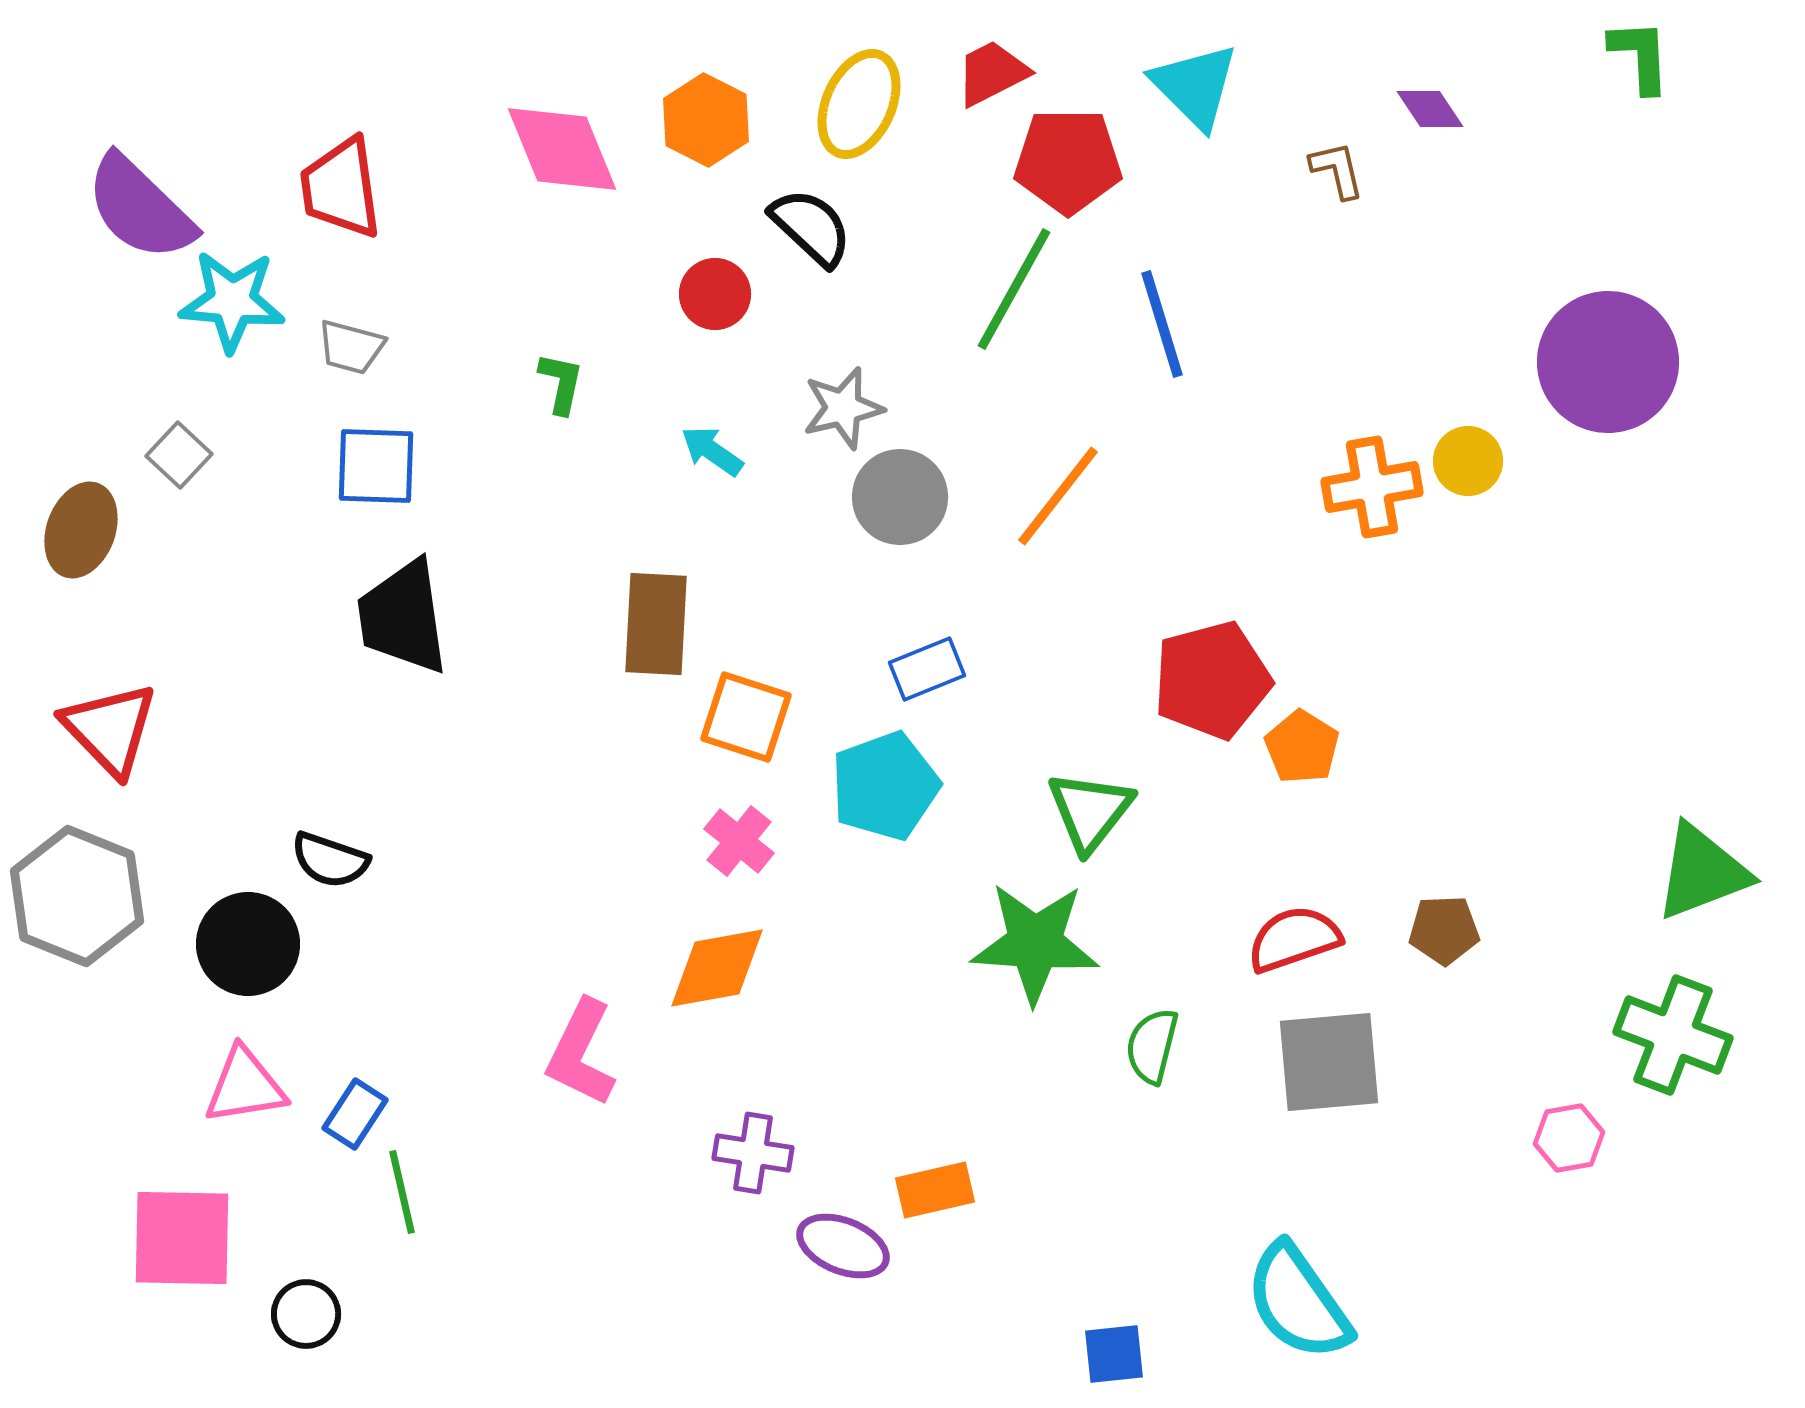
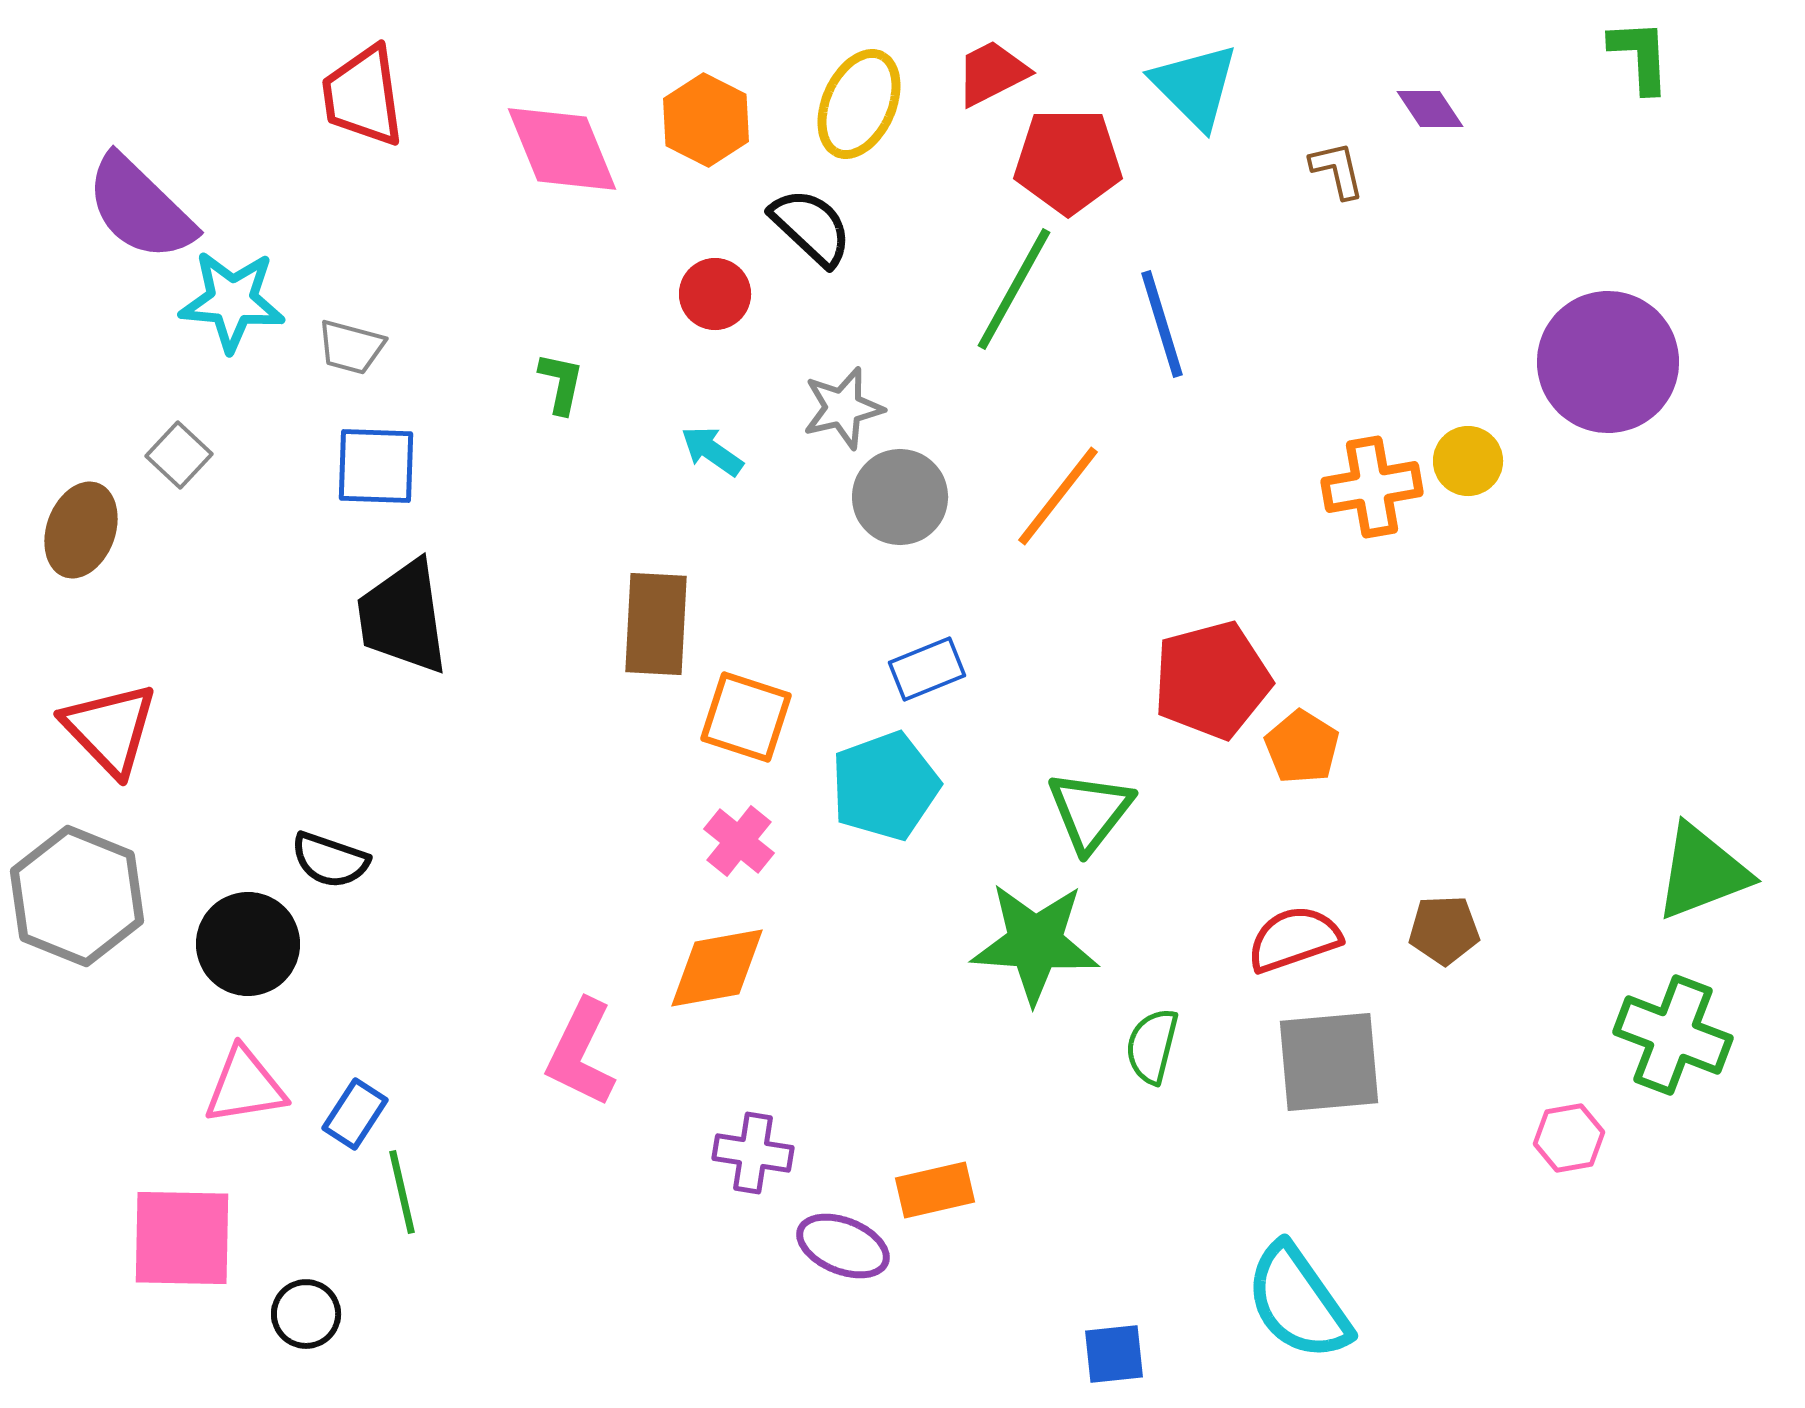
red trapezoid at (341, 188): moved 22 px right, 92 px up
